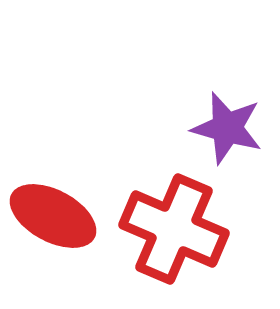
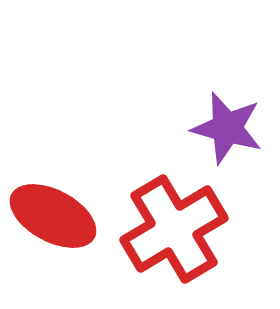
red cross: rotated 36 degrees clockwise
